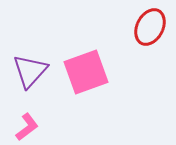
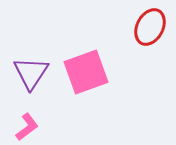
purple triangle: moved 1 px right, 2 px down; rotated 9 degrees counterclockwise
